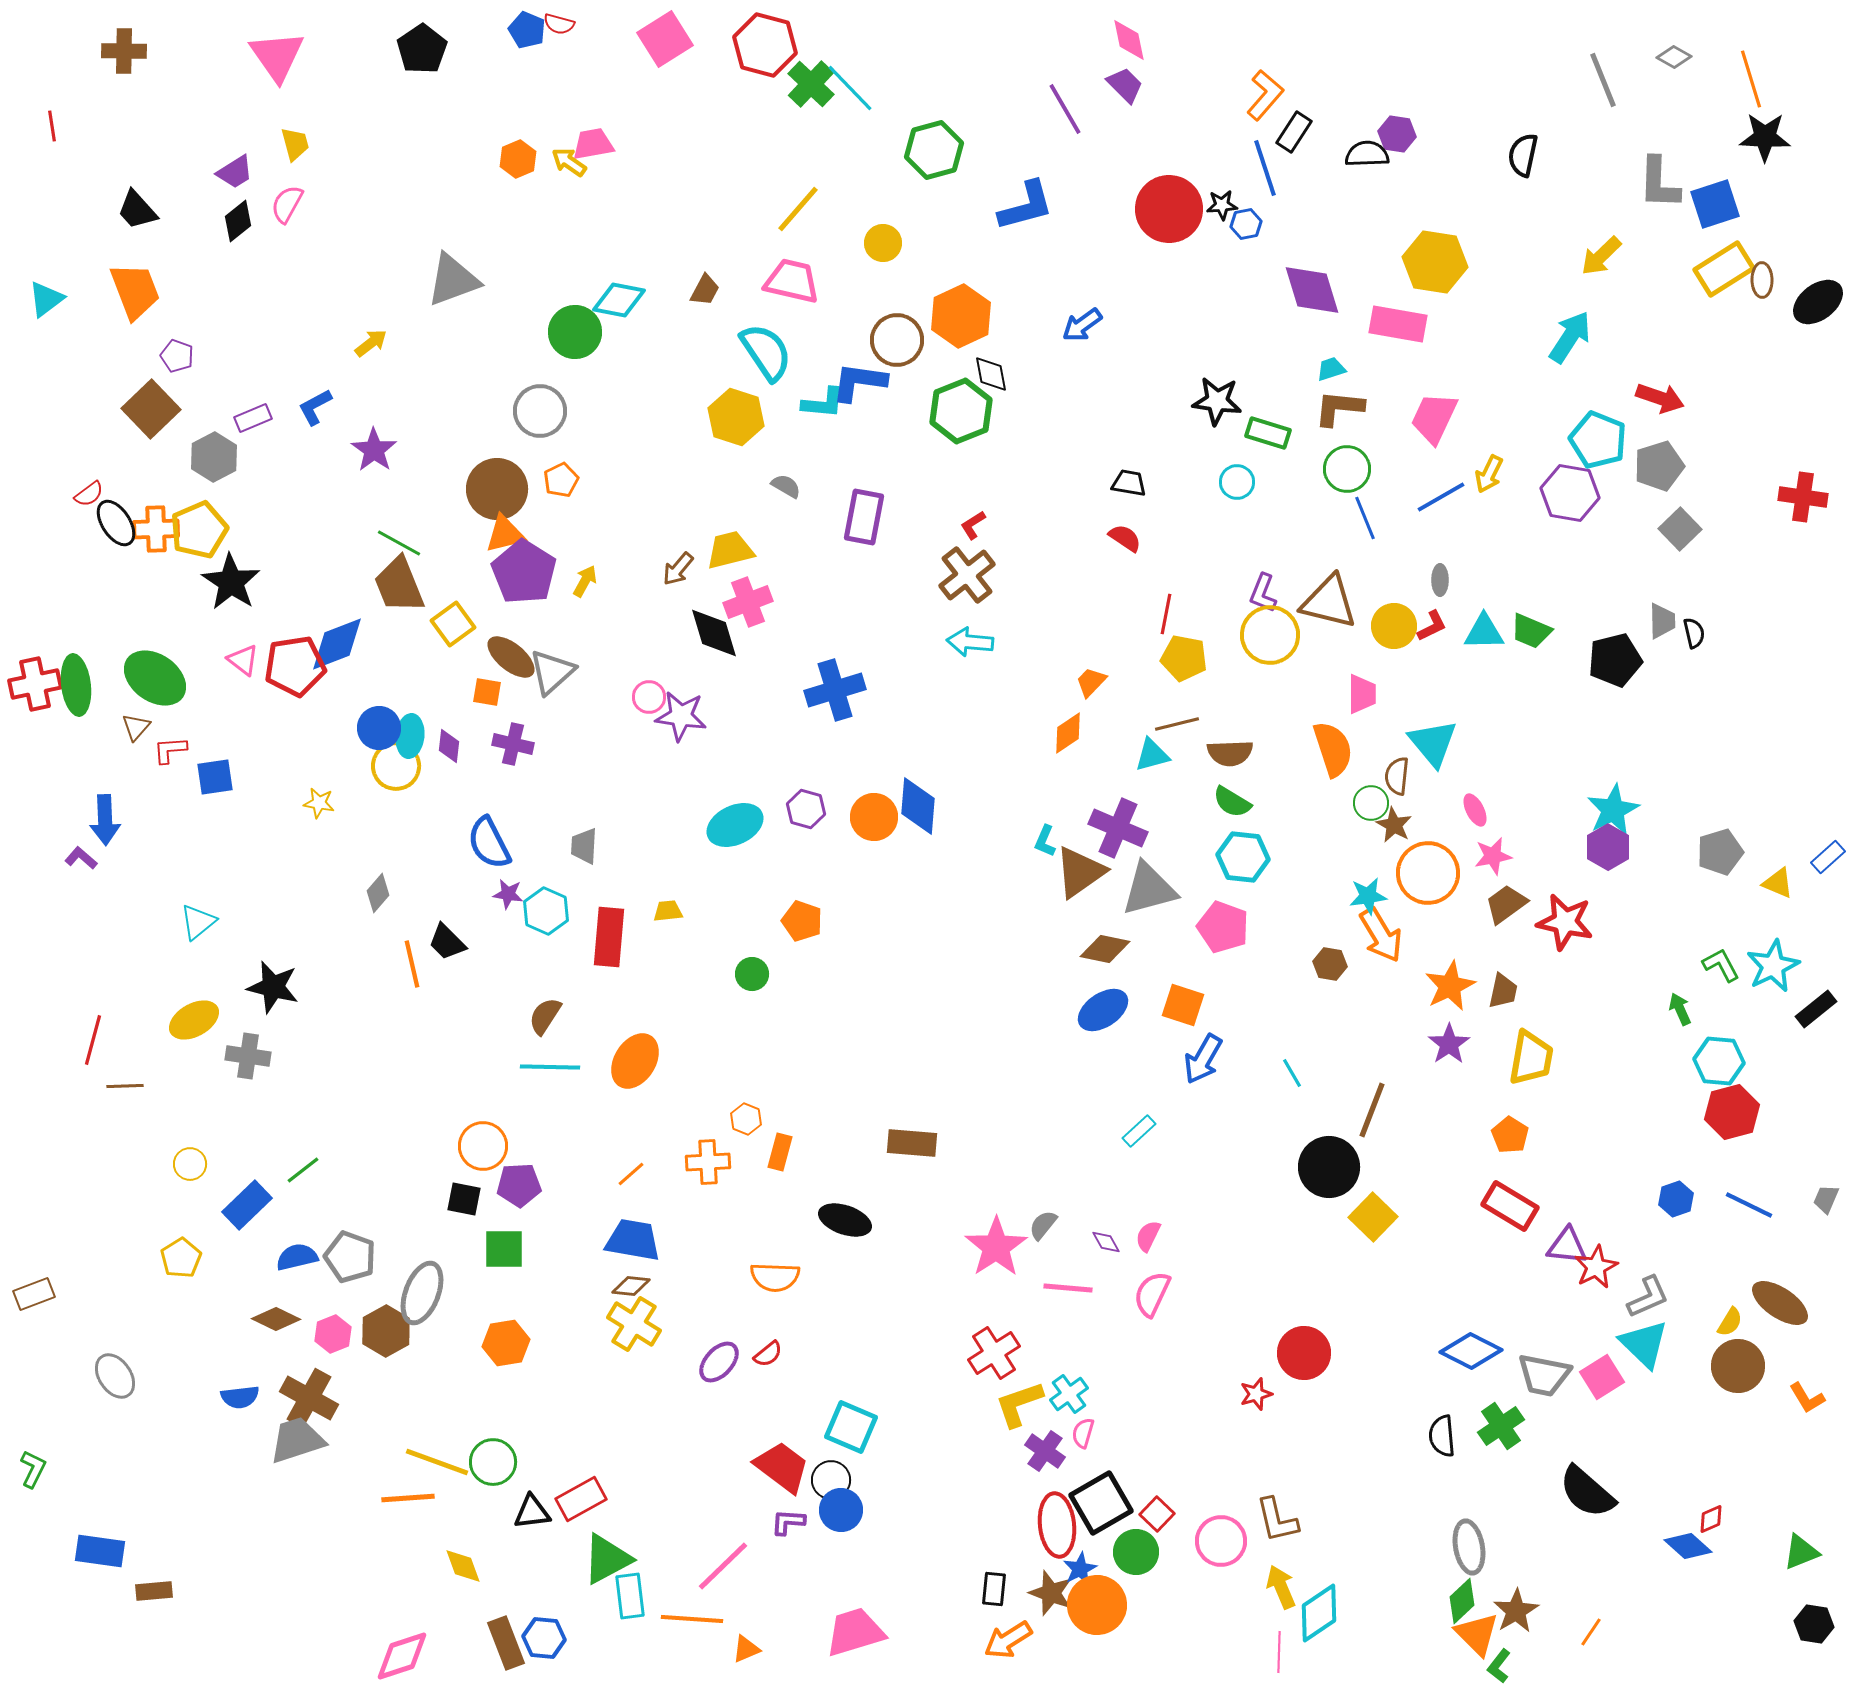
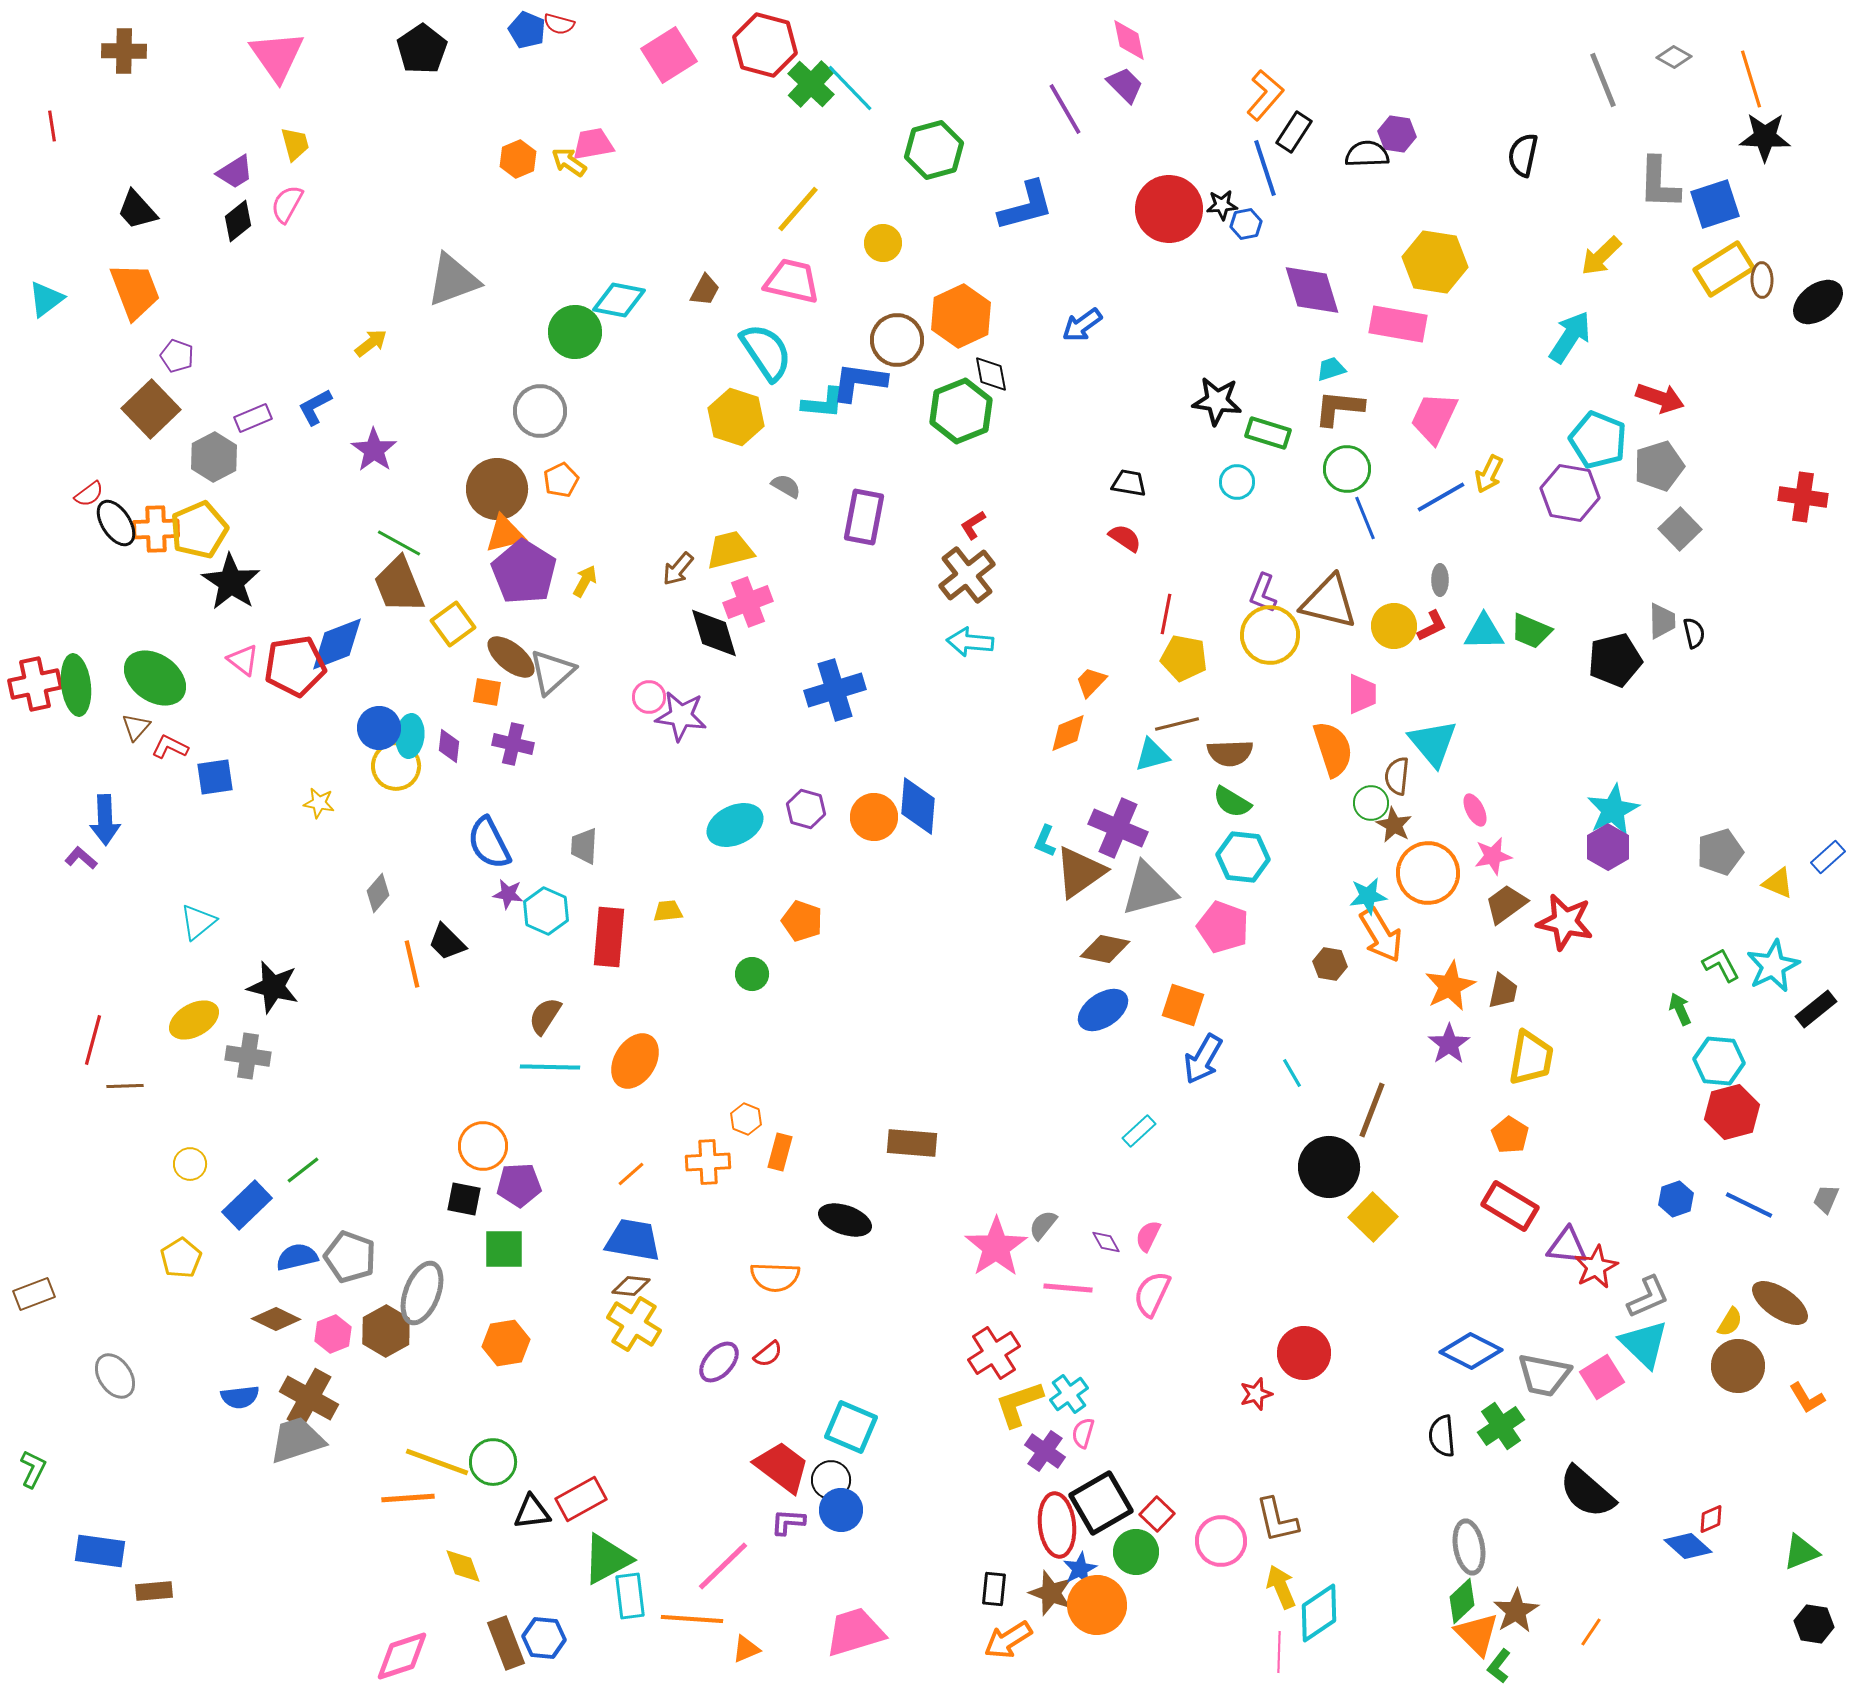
pink square at (665, 39): moved 4 px right, 16 px down
orange diamond at (1068, 733): rotated 12 degrees clockwise
red L-shape at (170, 750): moved 3 px up; rotated 30 degrees clockwise
